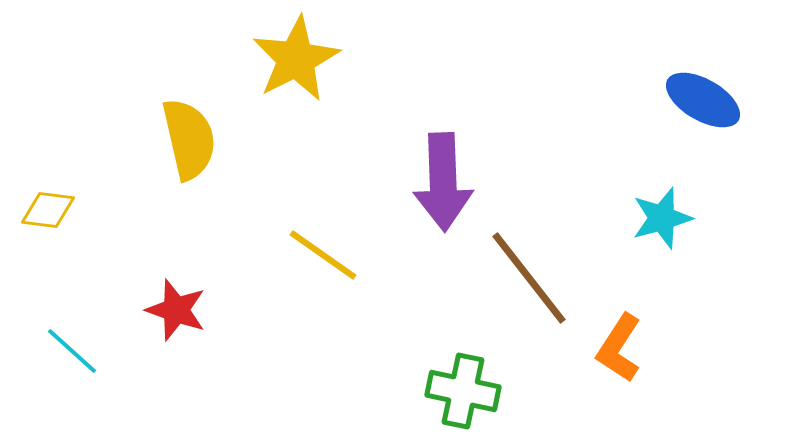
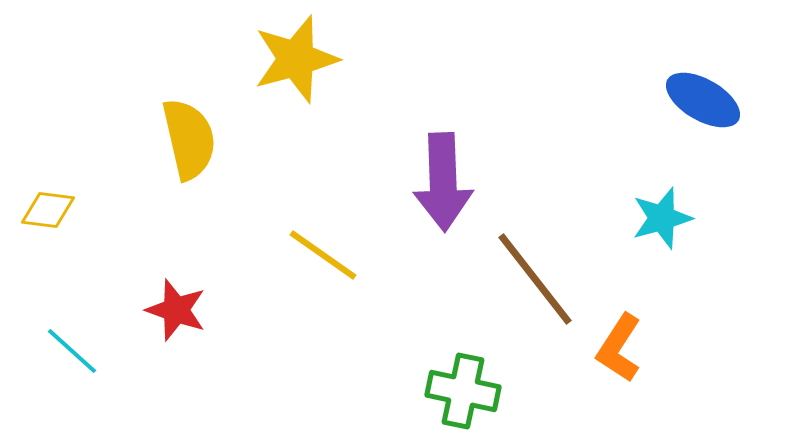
yellow star: rotated 12 degrees clockwise
brown line: moved 6 px right, 1 px down
